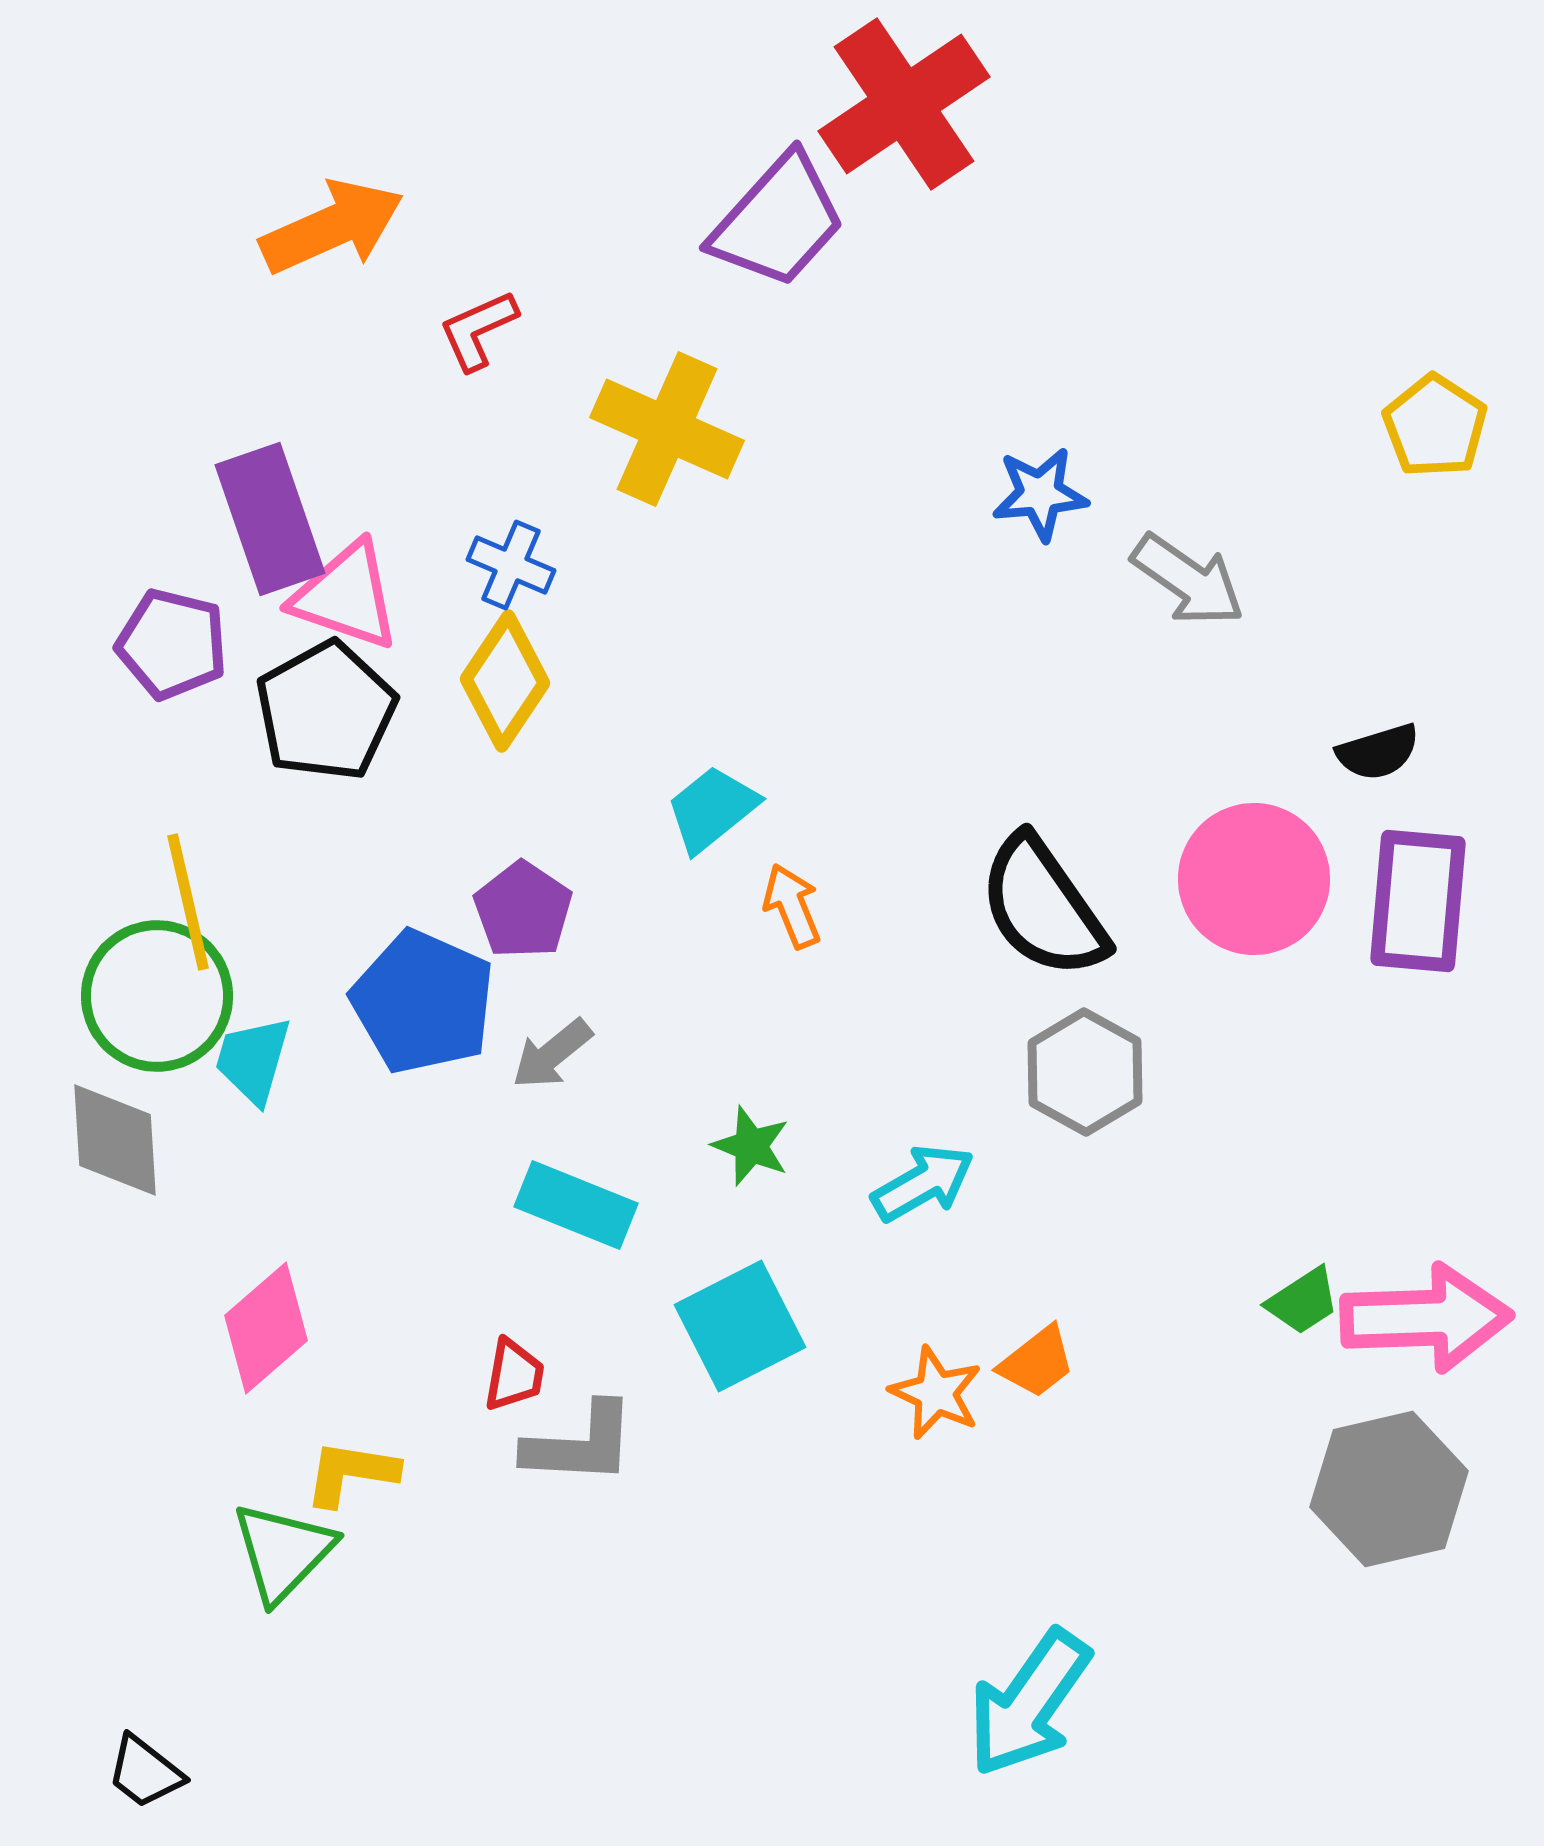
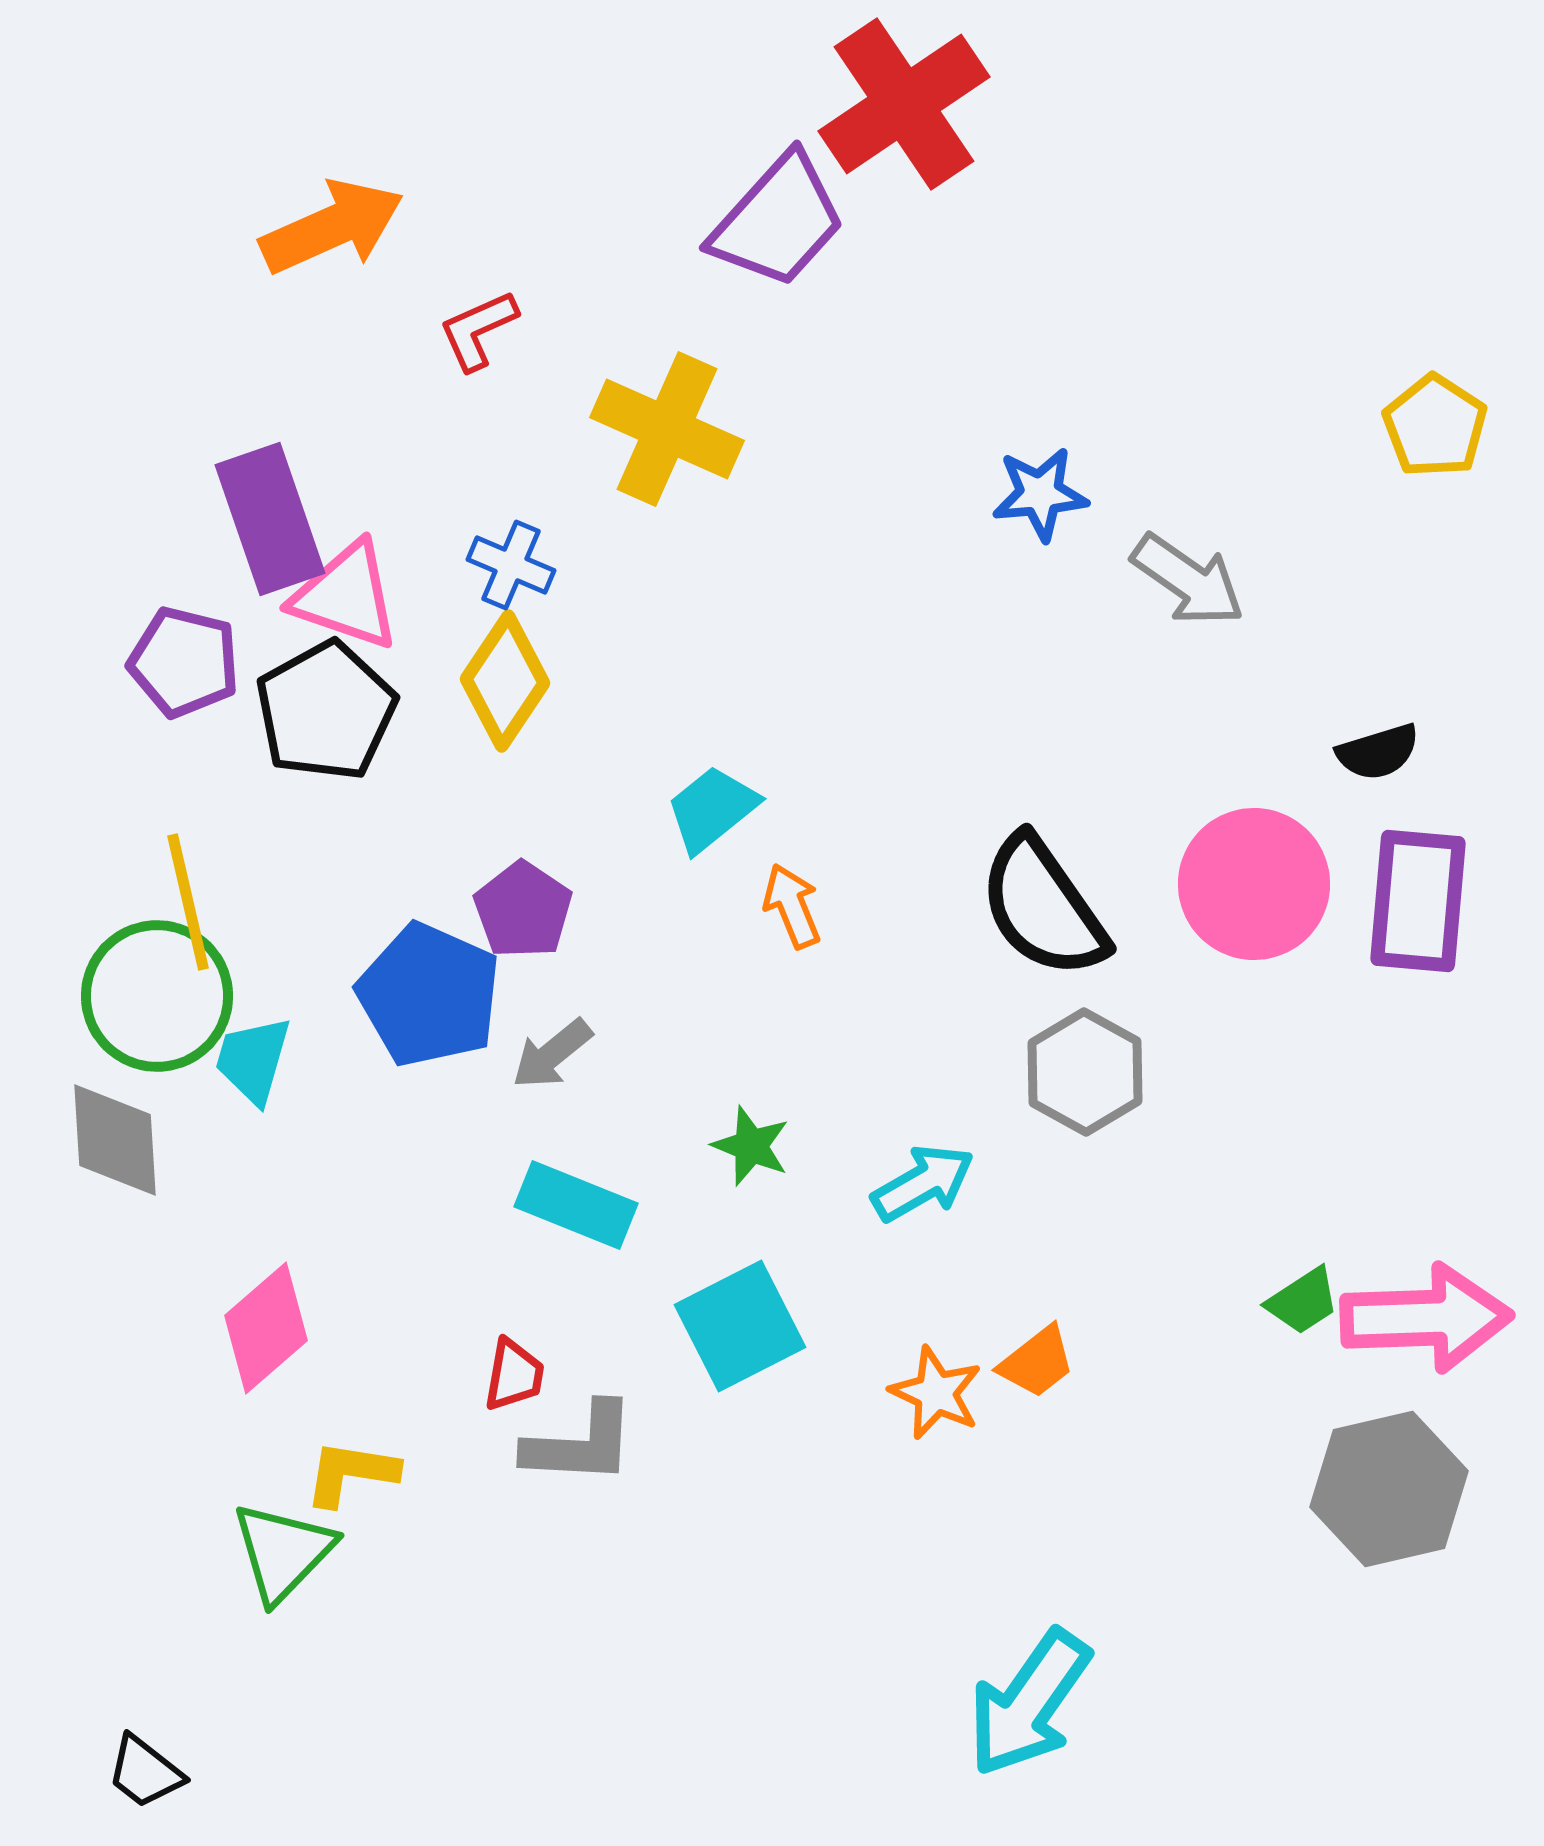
purple pentagon at (172, 644): moved 12 px right, 18 px down
pink circle at (1254, 879): moved 5 px down
blue pentagon at (423, 1002): moved 6 px right, 7 px up
